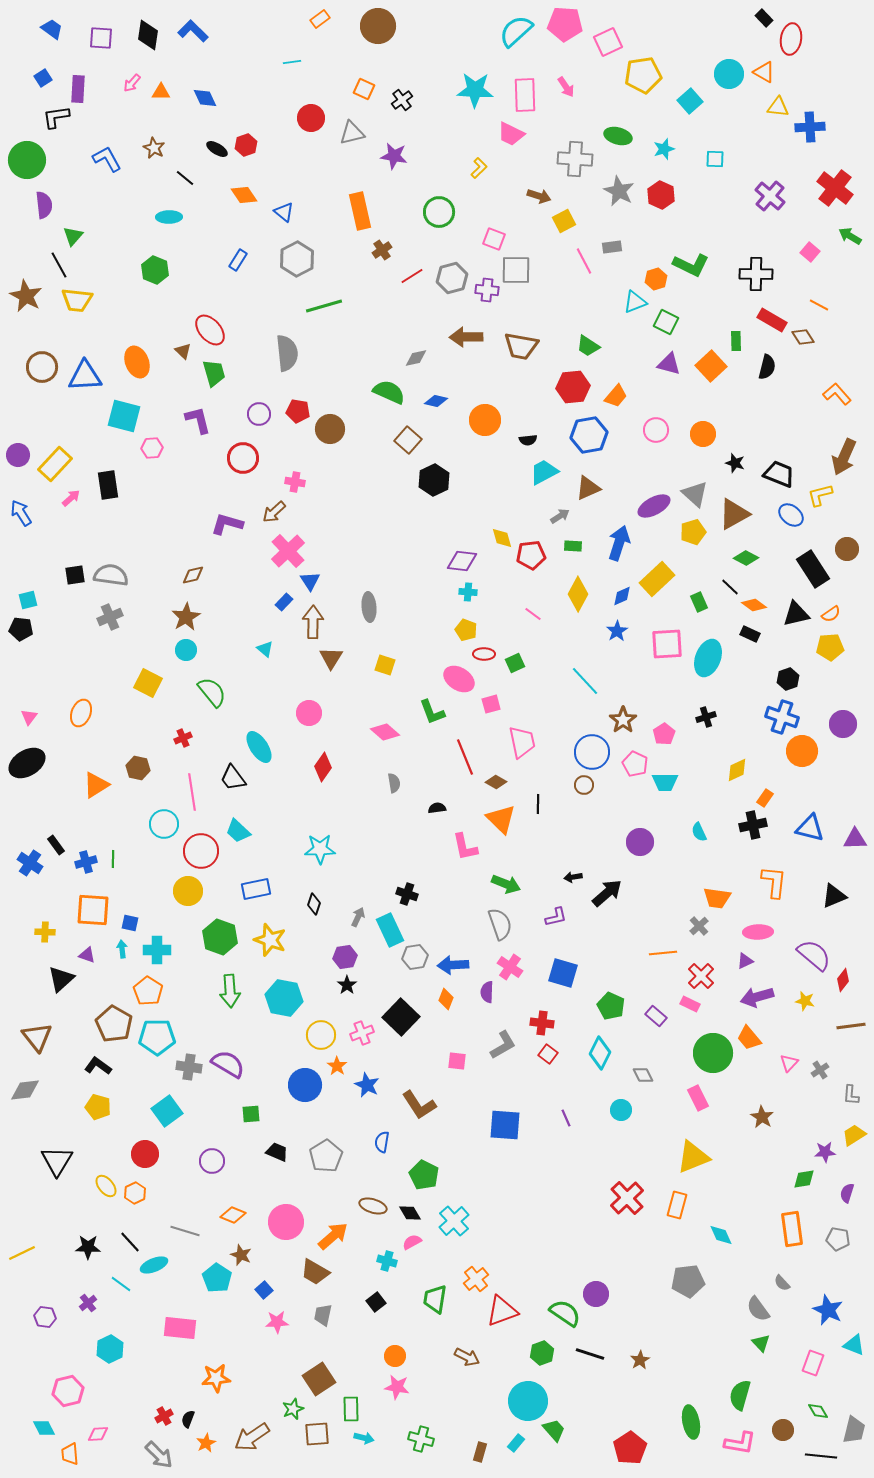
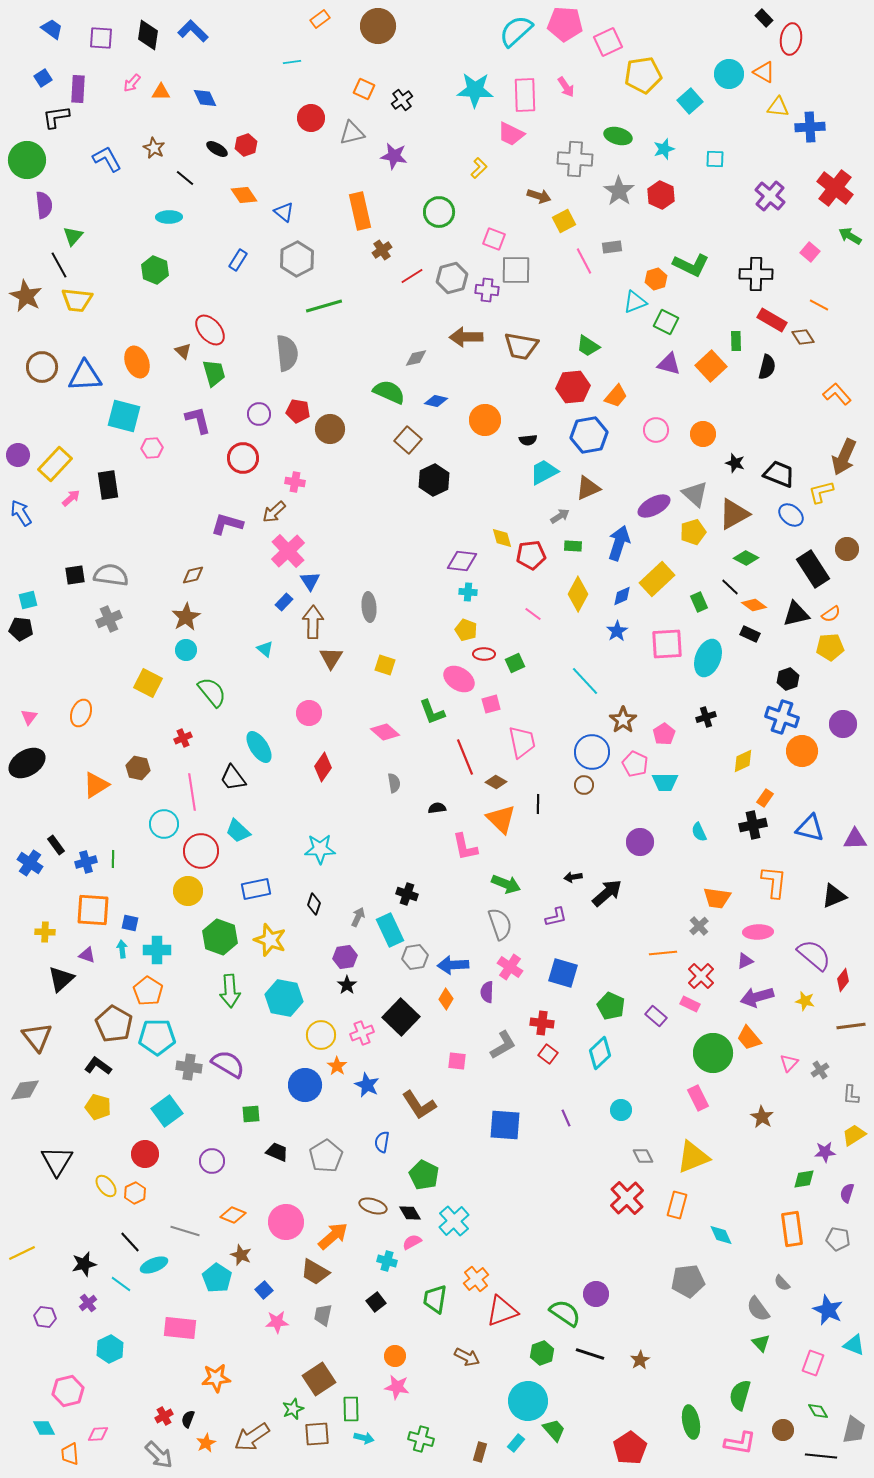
gray star at (619, 191): rotated 8 degrees clockwise
yellow L-shape at (820, 495): moved 1 px right, 3 px up
gray cross at (110, 617): moved 1 px left, 2 px down
yellow diamond at (737, 770): moved 6 px right, 9 px up
orange diamond at (446, 999): rotated 10 degrees clockwise
cyan diamond at (600, 1053): rotated 20 degrees clockwise
gray diamond at (643, 1075): moved 81 px down
black star at (88, 1247): moved 4 px left, 17 px down; rotated 15 degrees counterclockwise
